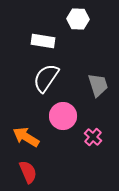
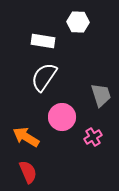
white hexagon: moved 3 px down
white semicircle: moved 2 px left, 1 px up
gray trapezoid: moved 3 px right, 10 px down
pink circle: moved 1 px left, 1 px down
pink cross: rotated 18 degrees clockwise
